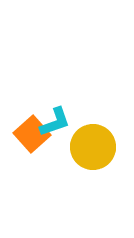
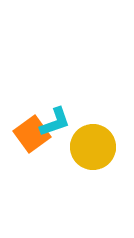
orange square: rotated 6 degrees clockwise
